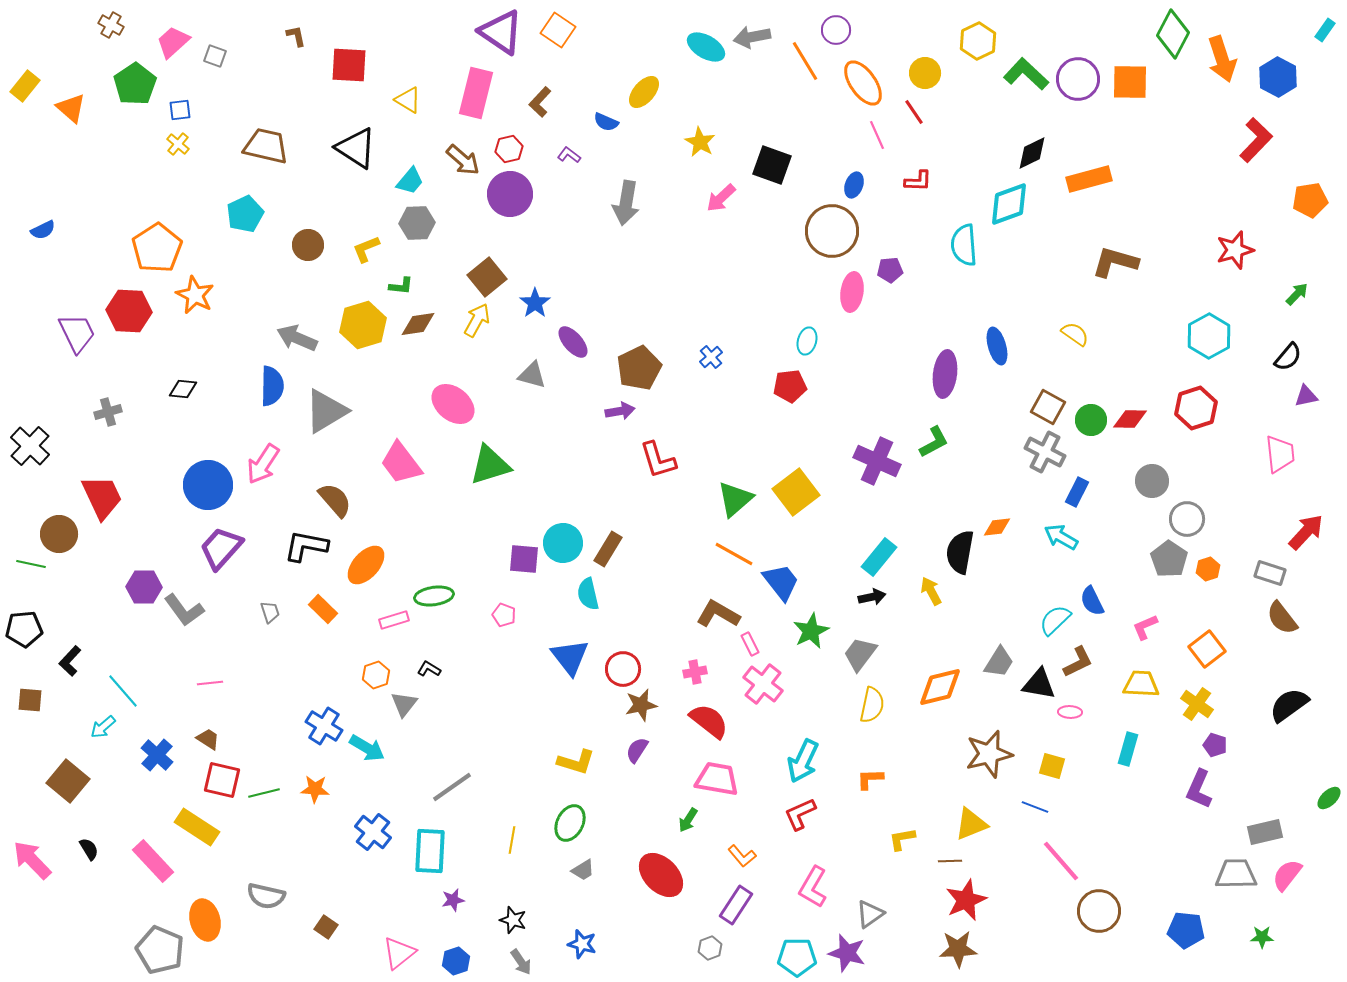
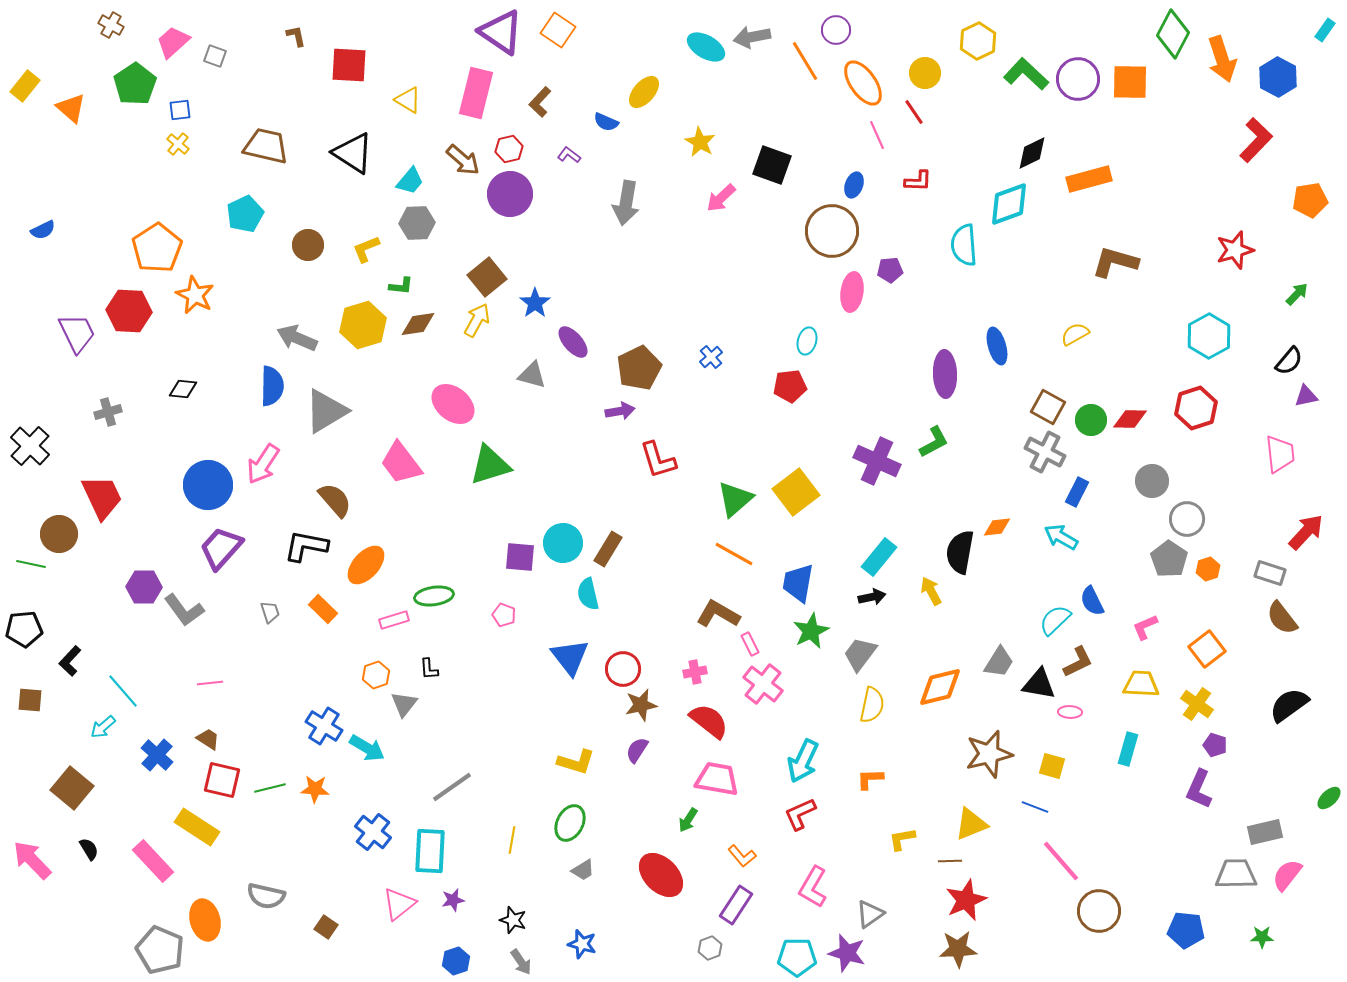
black triangle at (356, 148): moved 3 px left, 5 px down
yellow semicircle at (1075, 334): rotated 64 degrees counterclockwise
black semicircle at (1288, 357): moved 1 px right, 4 px down
purple ellipse at (945, 374): rotated 9 degrees counterclockwise
purple square at (524, 559): moved 4 px left, 2 px up
blue trapezoid at (781, 582): moved 17 px right, 1 px down; rotated 132 degrees counterclockwise
black L-shape at (429, 669): rotated 125 degrees counterclockwise
brown square at (68, 781): moved 4 px right, 7 px down
green line at (264, 793): moved 6 px right, 5 px up
pink triangle at (399, 953): moved 49 px up
